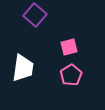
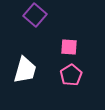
pink square: rotated 18 degrees clockwise
white trapezoid: moved 2 px right, 2 px down; rotated 8 degrees clockwise
